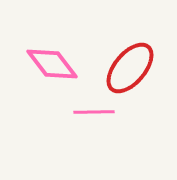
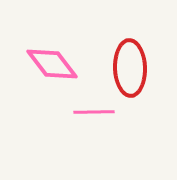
red ellipse: rotated 42 degrees counterclockwise
